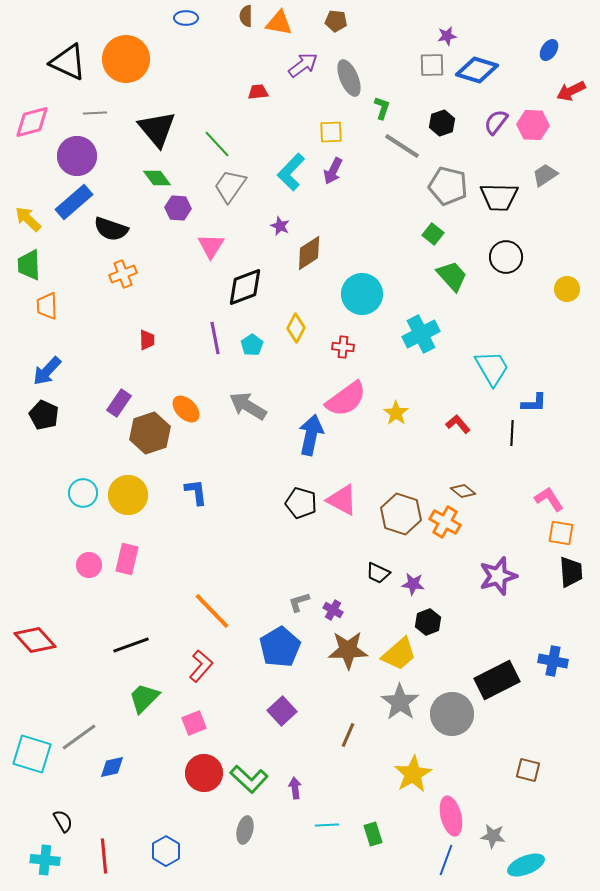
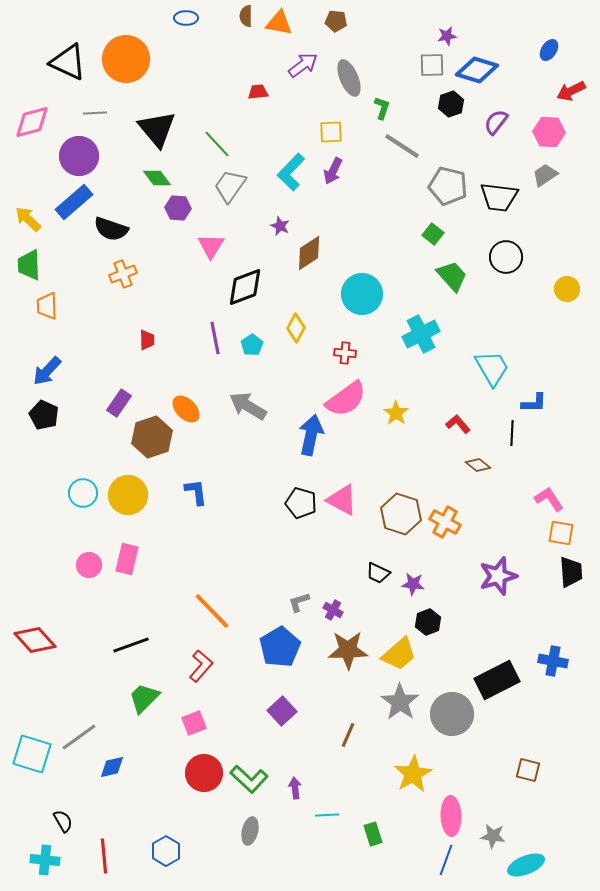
black hexagon at (442, 123): moved 9 px right, 19 px up
pink hexagon at (533, 125): moved 16 px right, 7 px down
purple circle at (77, 156): moved 2 px right
black trapezoid at (499, 197): rotated 6 degrees clockwise
red cross at (343, 347): moved 2 px right, 6 px down
brown hexagon at (150, 433): moved 2 px right, 4 px down
brown diamond at (463, 491): moved 15 px right, 26 px up
pink ellipse at (451, 816): rotated 12 degrees clockwise
cyan line at (327, 825): moved 10 px up
gray ellipse at (245, 830): moved 5 px right, 1 px down
